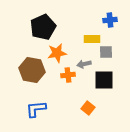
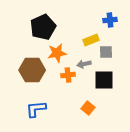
yellow rectangle: moved 1 px left, 1 px down; rotated 21 degrees counterclockwise
brown hexagon: rotated 10 degrees counterclockwise
